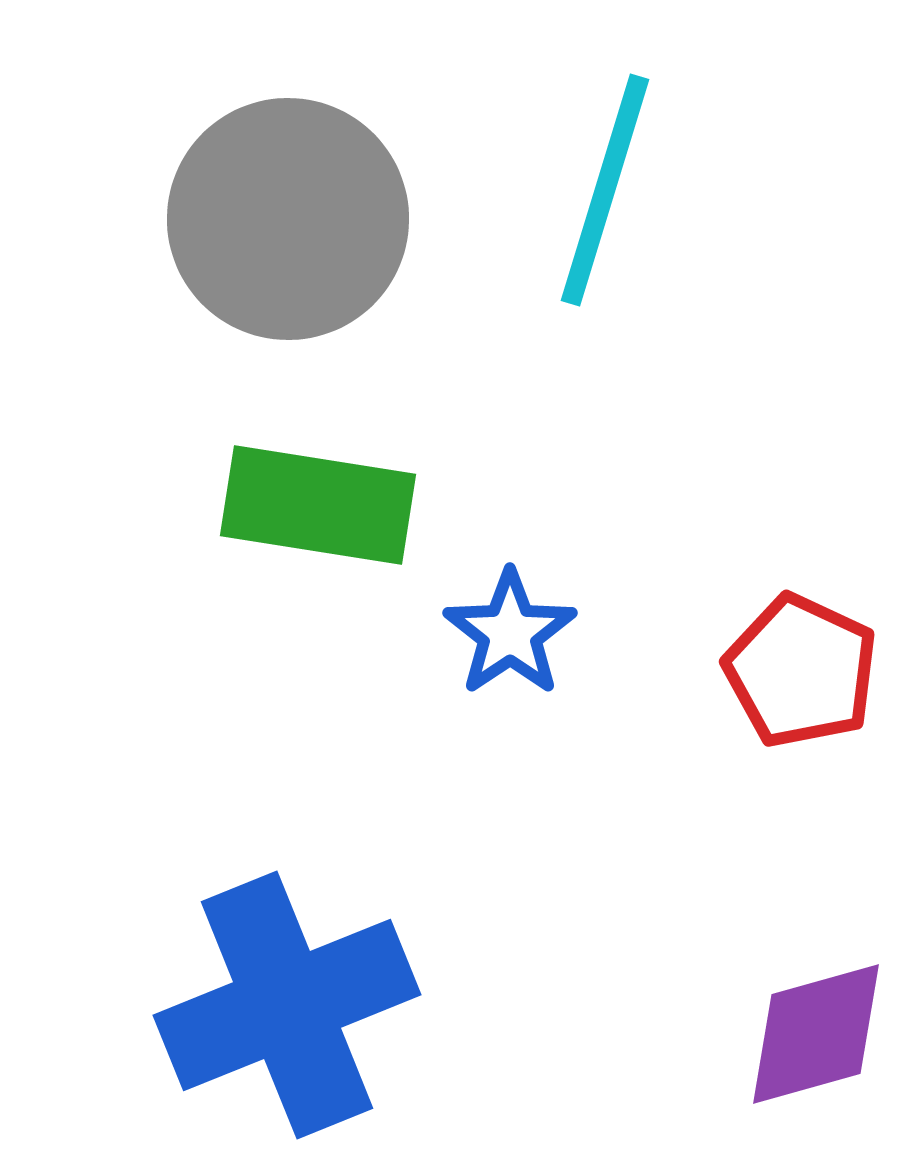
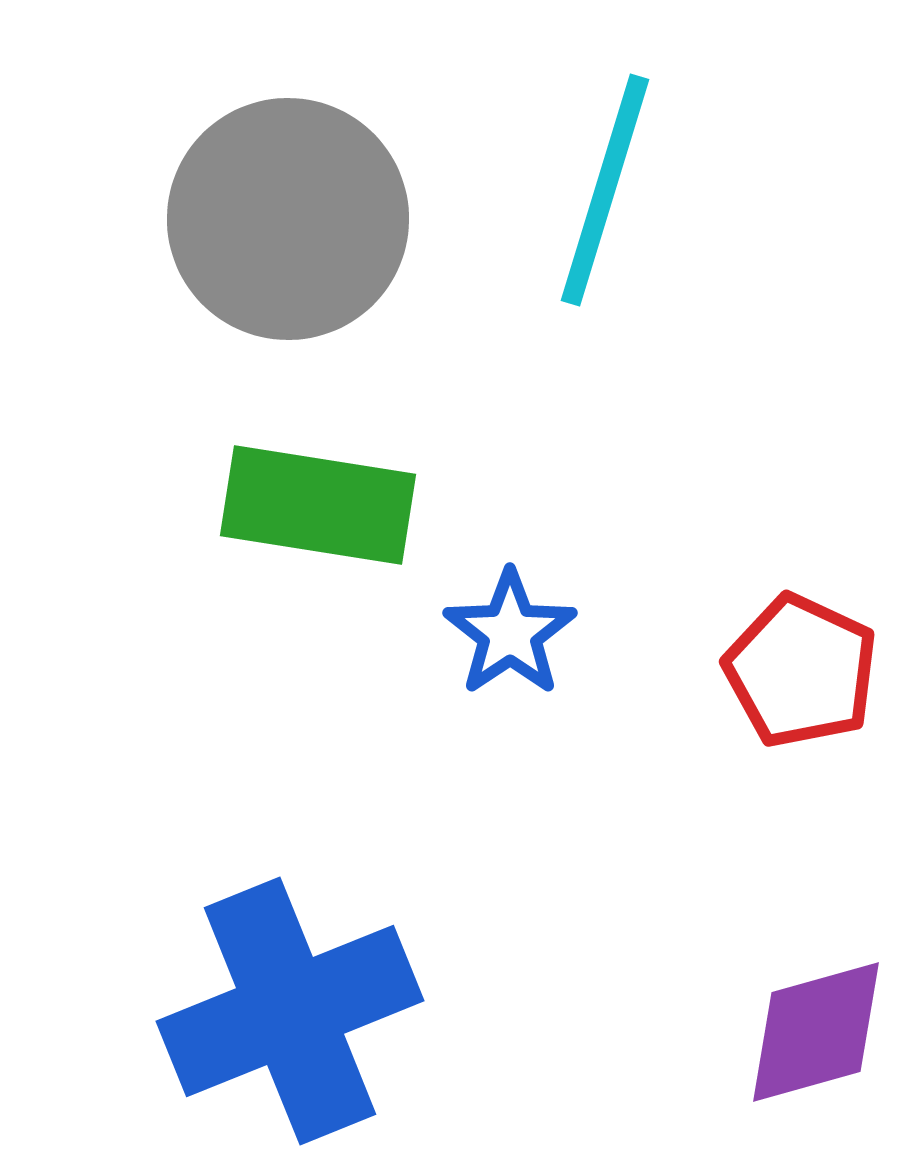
blue cross: moved 3 px right, 6 px down
purple diamond: moved 2 px up
